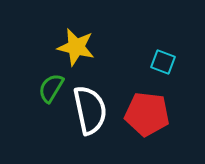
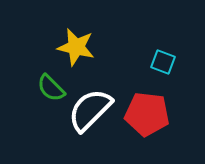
green semicircle: rotated 76 degrees counterclockwise
white semicircle: rotated 123 degrees counterclockwise
